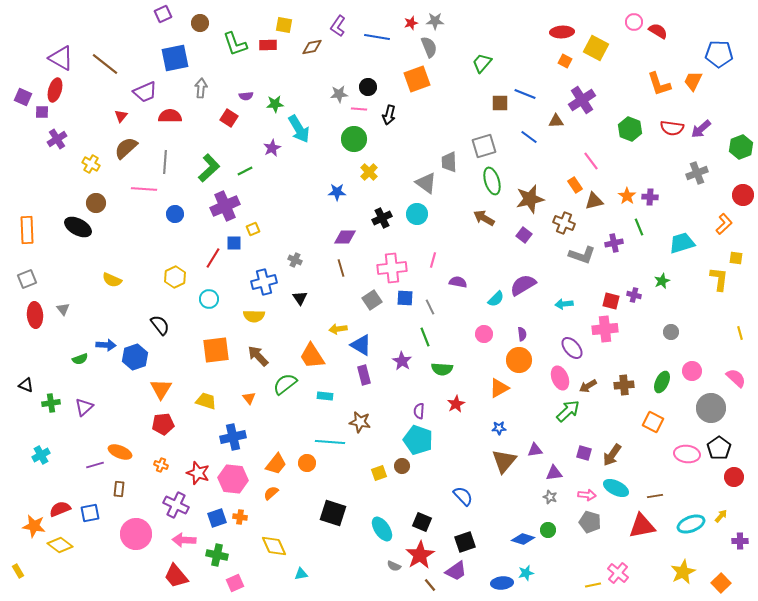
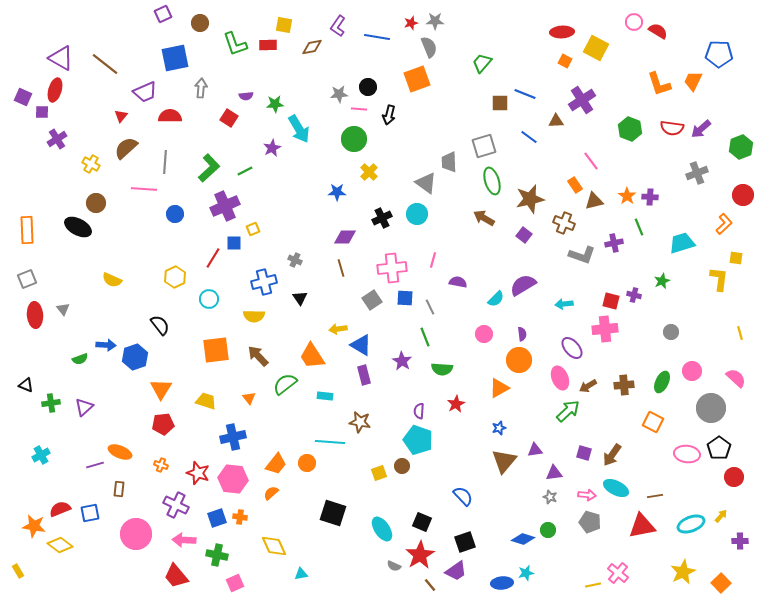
blue star at (499, 428): rotated 16 degrees counterclockwise
